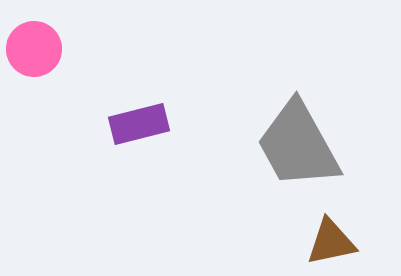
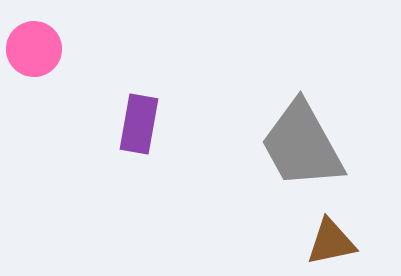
purple rectangle: rotated 66 degrees counterclockwise
gray trapezoid: moved 4 px right
